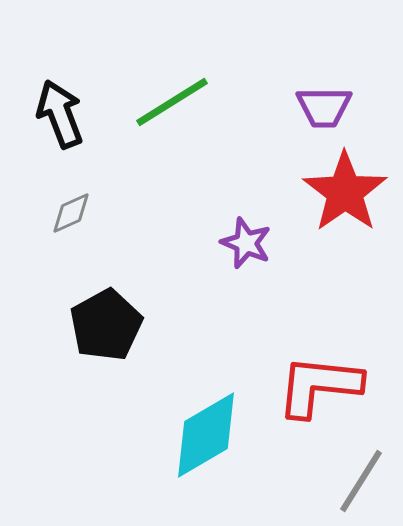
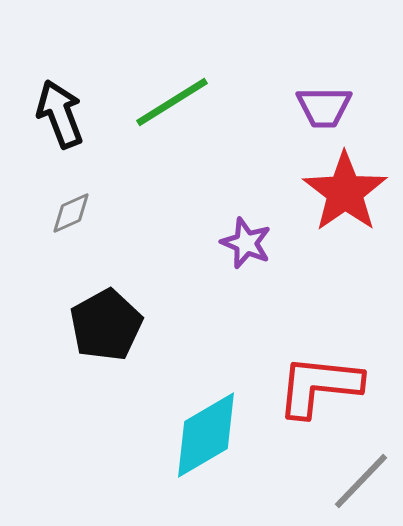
gray line: rotated 12 degrees clockwise
